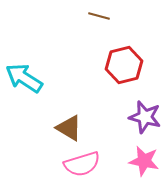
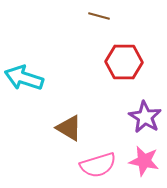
red hexagon: moved 3 px up; rotated 15 degrees clockwise
cyan arrow: rotated 15 degrees counterclockwise
purple star: rotated 16 degrees clockwise
pink semicircle: moved 16 px right, 1 px down
